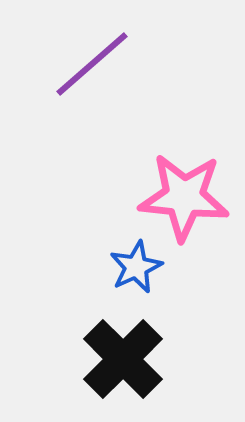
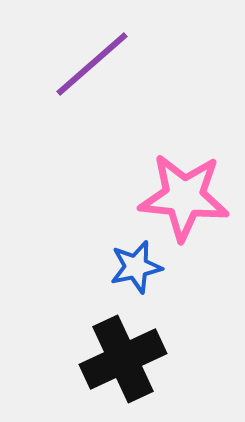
blue star: rotated 12 degrees clockwise
black cross: rotated 20 degrees clockwise
